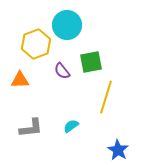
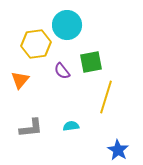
yellow hexagon: rotated 12 degrees clockwise
orange triangle: rotated 48 degrees counterclockwise
cyan semicircle: rotated 28 degrees clockwise
